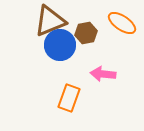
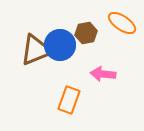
brown triangle: moved 14 px left, 29 px down
orange rectangle: moved 2 px down
